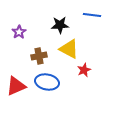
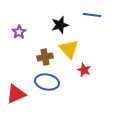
black star: rotated 12 degrees counterclockwise
yellow triangle: rotated 20 degrees clockwise
brown cross: moved 6 px right, 1 px down
red star: rotated 24 degrees counterclockwise
red triangle: moved 8 px down
